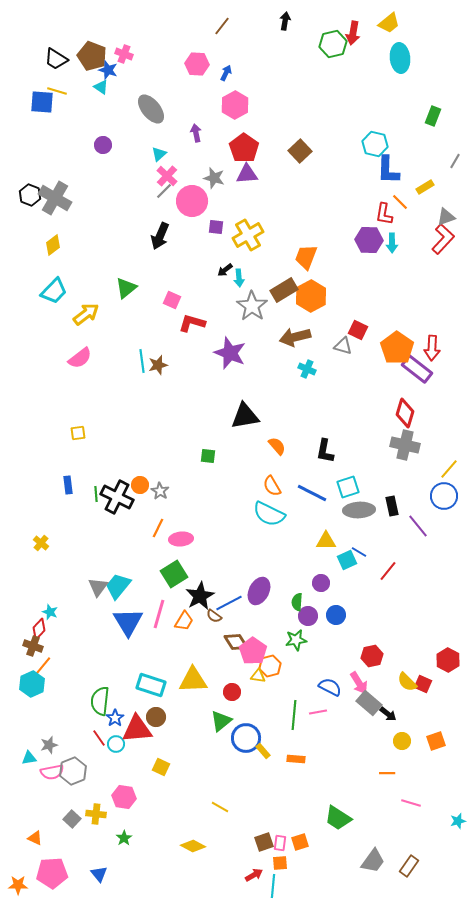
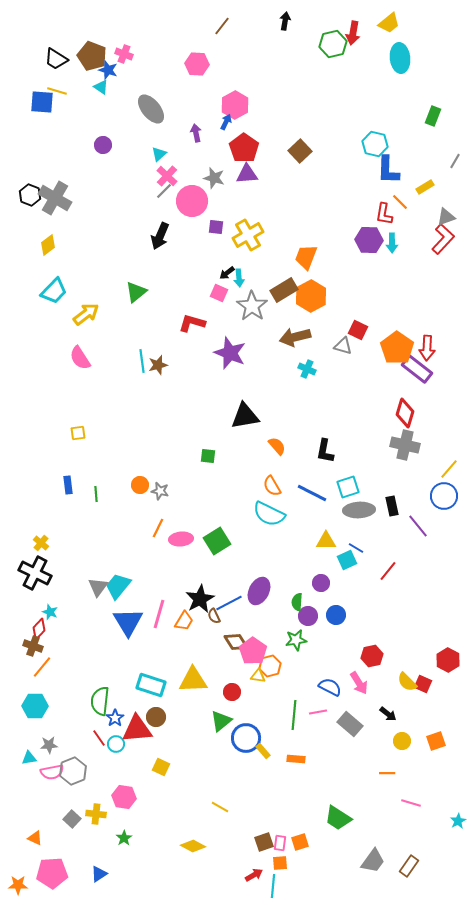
blue arrow at (226, 73): moved 49 px down
yellow diamond at (53, 245): moved 5 px left
black arrow at (225, 270): moved 2 px right, 3 px down
green triangle at (126, 288): moved 10 px right, 4 px down
pink square at (172, 300): moved 47 px right, 7 px up
red arrow at (432, 348): moved 5 px left
pink semicircle at (80, 358): rotated 95 degrees clockwise
gray star at (160, 491): rotated 18 degrees counterclockwise
black cross at (117, 497): moved 82 px left, 76 px down
blue line at (359, 552): moved 3 px left, 4 px up
green square at (174, 574): moved 43 px right, 33 px up
black star at (200, 596): moved 3 px down
brown semicircle at (214, 616): rotated 28 degrees clockwise
cyan hexagon at (32, 684): moved 3 px right, 22 px down; rotated 25 degrees clockwise
gray rectangle at (369, 703): moved 19 px left, 21 px down
gray star at (49, 745): rotated 12 degrees clockwise
cyan star at (458, 821): rotated 14 degrees counterclockwise
blue triangle at (99, 874): rotated 36 degrees clockwise
